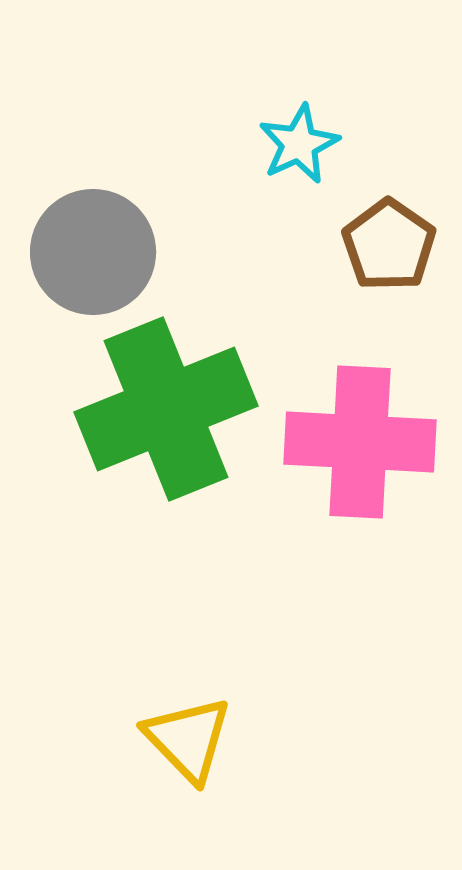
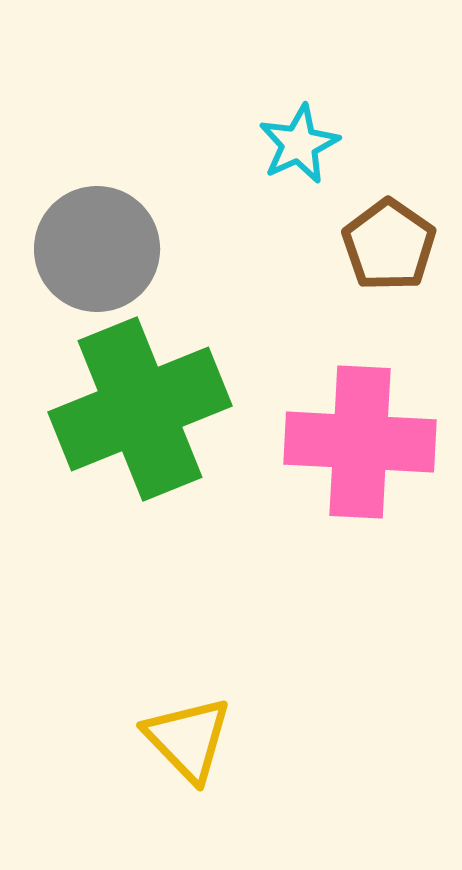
gray circle: moved 4 px right, 3 px up
green cross: moved 26 px left
